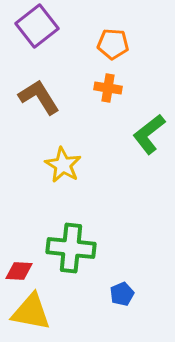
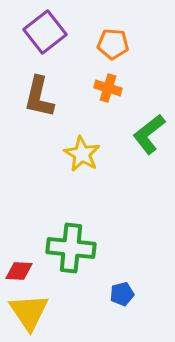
purple square: moved 8 px right, 6 px down
orange cross: rotated 8 degrees clockwise
brown L-shape: rotated 135 degrees counterclockwise
yellow star: moved 19 px right, 11 px up
blue pentagon: rotated 10 degrees clockwise
yellow triangle: moved 2 px left; rotated 45 degrees clockwise
